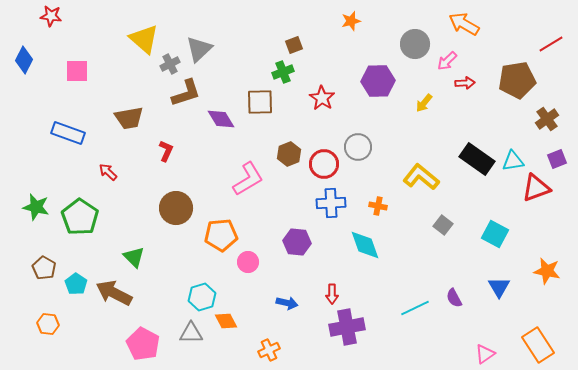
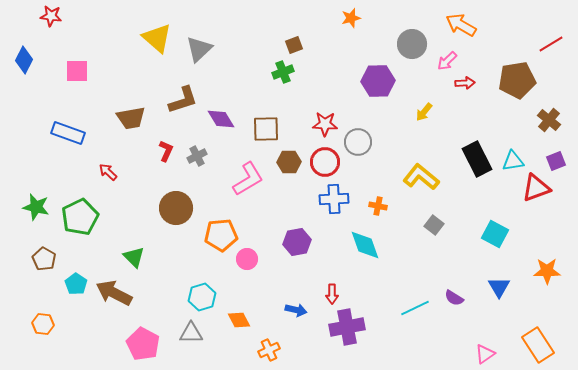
orange star at (351, 21): moved 3 px up
orange arrow at (464, 24): moved 3 px left, 1 px down
yellow triangle at (144, 39): moved 13 px right, 1 px up
gray circle at (415, 44): moved 3 px left
gray cross at (170, 64): moved 27 px right, 92 px down
brown L-shape at (186, 93): moved 3 px left, 7 px down
red star at (322, 98): moved 3 px right, 26 px down; rotated 30 degrees counterclockwise
brown square at (260, 102): moved 6 px right, 27 px down
yellow arrow at (424, 103): moved 9 px down
brown trapezoid at (129, 118): moved 2 px right
brown cross at (547, 119): moved 2 px right, 1 px down; rotated 15 degrees counterclockwise
gray circle at (358, 147): moved 5 px up
brown hexagon at (289, 154): moved 8 px down; rotated 20 degrees clockwise
black rectangle at (477, 159): rotated 28 degrees clockwise
purple square at (557, 159): moved 1 px left, 2 px down
red circle at (324, 164): moved 1 px right, 2 px up
blue cross at (331, 203): moved 3 px right, 4 px up
green pentagon at (80, 217): rotated 12 degrees clockwise
gray square at (443, 225): moved 9 px left
purple hexagon at (297, 242): rotated 16 degrees counterclockwise
pink circle at (248, 262): moved 1 px left, 3 px up
brown pentagon at (44, 268): moved 9 px up
orange star at (547, 271): rotated 12 degrees counterclockwise
purple semicircle at (454, 298): rotated 30 degrees counterclockwise
blue arrow at (287, 303): moved 9 px right, 7 px down
orange diamond at (226, 321): moved 13 px right, 1 px up
orange hexagon at (48, 324): moved 5 px left
